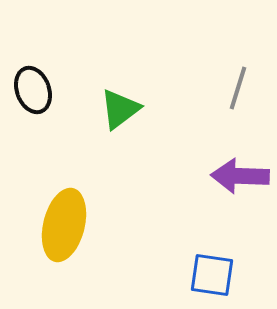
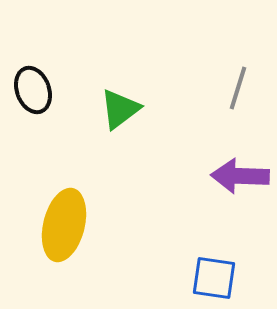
blue square: moved 2 px right, 3 px down
